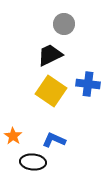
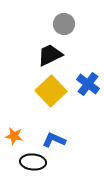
blue cross: rotated 30 degrees clockwise
yellow square: rotated 12 degrees clockwise
orange star: moved 1 px right; rotated 24 degrees counterclockwise
